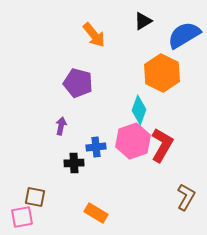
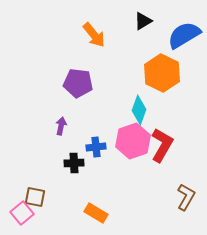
purple pentagon: rotated 8 degrees counterclockwise
pink square: moved 4 px up; rotated 30 degrees counterclockwise
